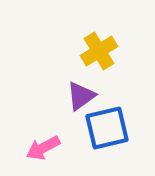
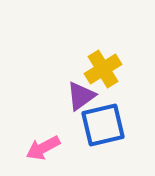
yellow cross: moved 4 px right, 18 px down
blue square: moved 4 px left, 3 px up
